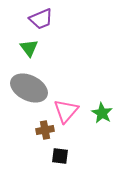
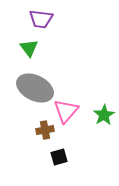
purple trapezoid: rotated 30 degrees clockwise
gray ellipse: moved 6 px right
green star: moved 2 px right, 2 px down; rotated 10 degrees clockwise
black square: moved 1 px left, 1 px down; rotated 24 degrees counterclockwise
